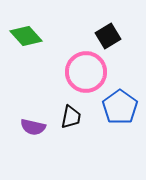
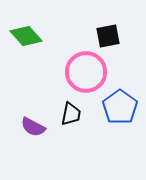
black square: rotated 20 degrees clockwise
black trapezoid: moved 3 px up
purple semicircle: rotated 15 degrees clockwise
